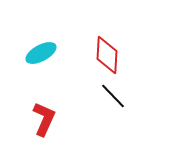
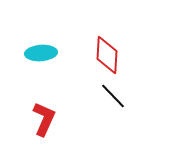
cyan ellipse: rotated 24 degrees clockwise
